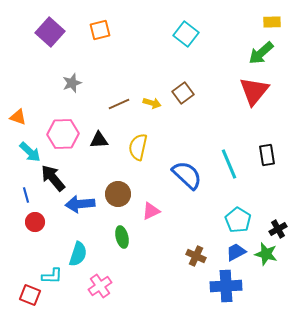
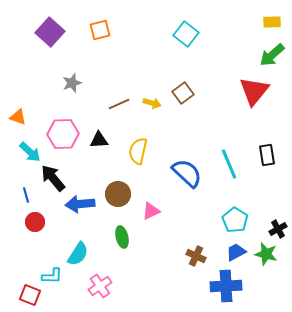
green arrow: moved 11 px right, 2 px down
yellow semicircle: moved 4 px down
blue semicircle: moved 2 px up
cyan pentagon: moved 3 px left
cyan semicircle: rotated 15 degrees clockwise
